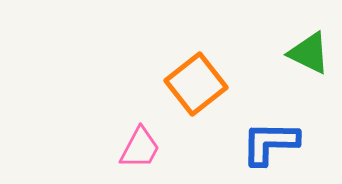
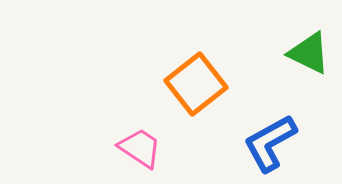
blue L-shape: rotated 30 degrees counterclockwise
pink trapezoid: rotated 84 degrees counterclockwise
